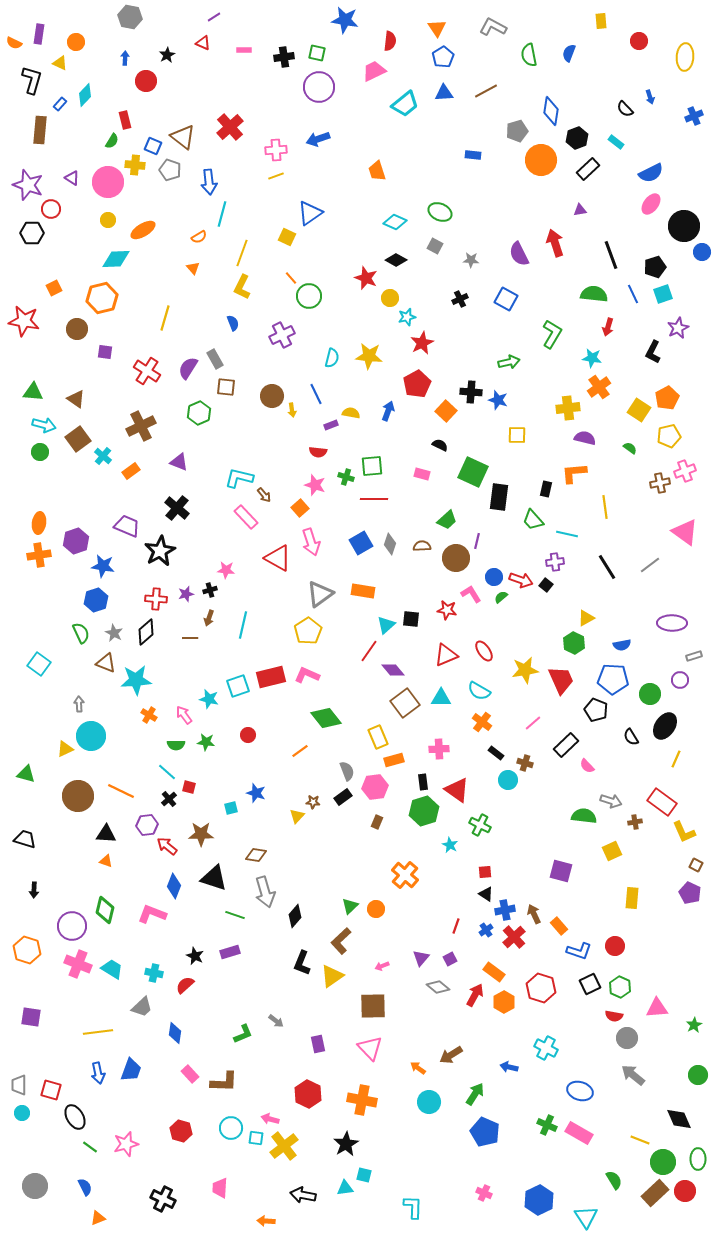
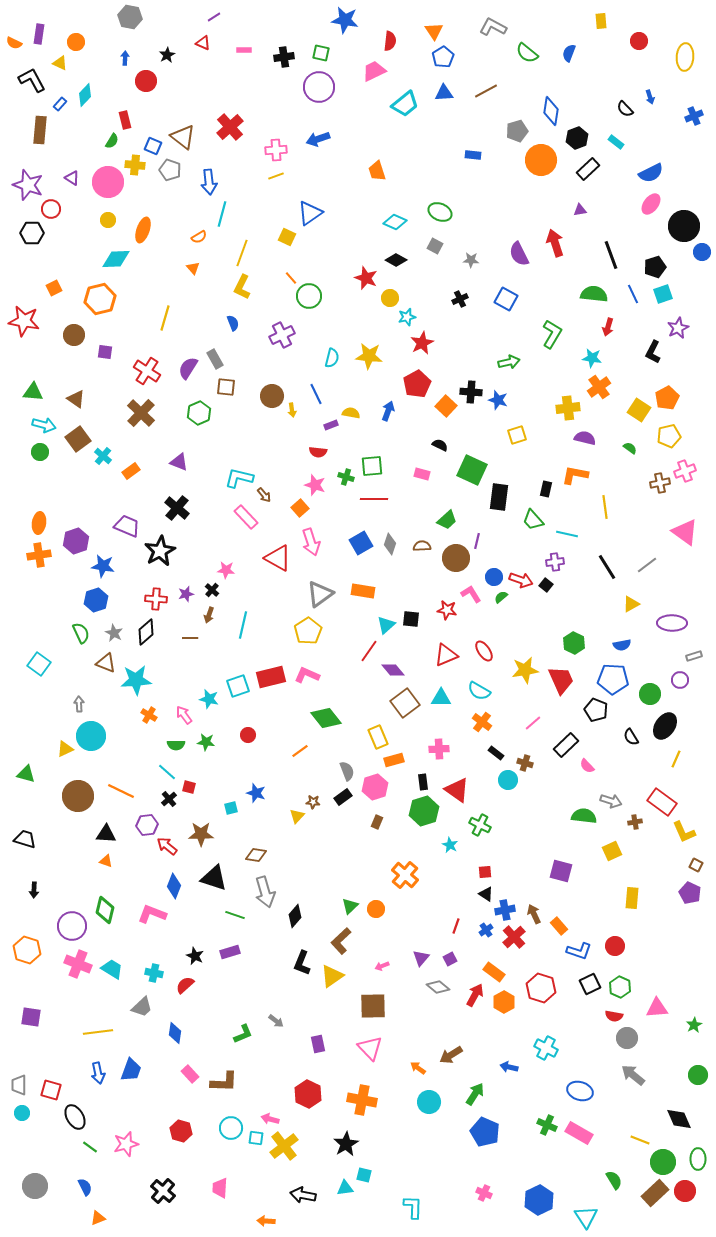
orange triangle at (437, 28): moved 3 px left, 3 px down
green square at (317, 53): moved 4 px right
green semicircle at (529, 55): moved 2 px left, 2 px up; rotated 40 degrees counterclockwise
black L-shape at (32, 80): rotated 44 degrees counterclockwise
orange ellipse at (143, 230): rotated 40 degrees counterclockwise
orange hexagon at (102, 298): moved 2 px left, 1 px down
brown circle at (77, 329): moved 3 px left, 6 px down
orange square at (446, 411): moved 5 px up
brown cross at (141, 426): moved 13 px up; rotated 20 degrees counterclockwise
yellow square at (517, 435): rotated 18 degrees counterclockwise
green square at (473, 472): moved 1 px left, 2 px up
orange L-shape at (574, 473): moved 1 px right, 2 px down; rotated 16 degrees clockwise
gray line at (650, 565): moved 3 px left
black cross at (210, 590): moved 2 px right; rotated 32 degrees counterclockwise
brown arrow at (209, 618): moved 3 px up
yellow triangle at (586, 618): moved 45 px right, 14 px up
pink hexagon at (375, 787): rotated 10 degrees counterclockwise
black cross at (163, 1199): moved 8 px up; rotated 15 degrees clockwise
